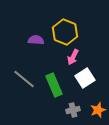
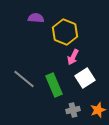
purple semicircle: moved 22 px up
